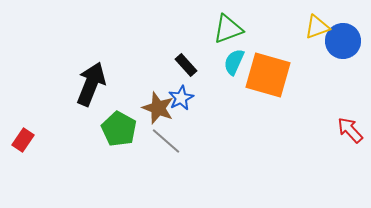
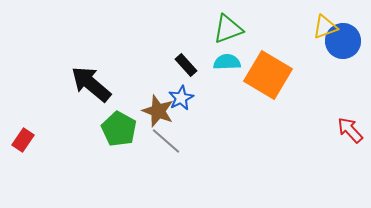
yellow triangle: moved 8 px right
cyan semicircle: moved 7 px left; rotated 64 degrees clockwise
orange square: rotated 15 degrees clockwise
black arrow: rotated 72 degrees counterclockwise
brown star: moved 3 px down
